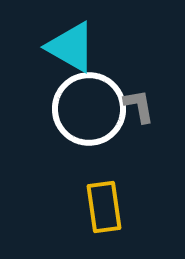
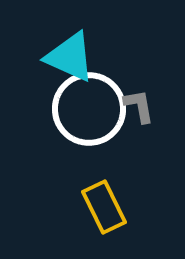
cyan triangle: moved 1 px left, 10 px down; rotated 6 degrees counterclockwise
yellow rectangle: rotated 18 degrees counterclockwise
